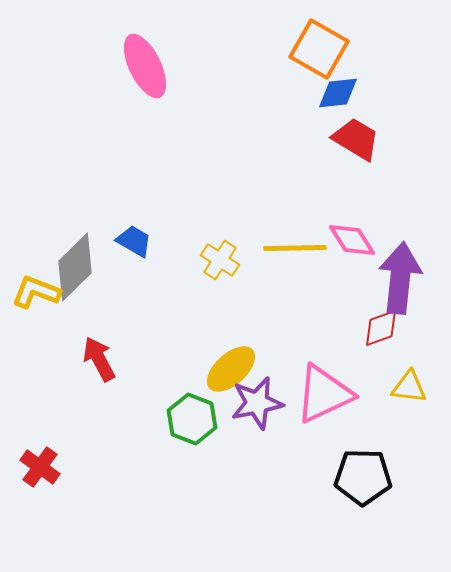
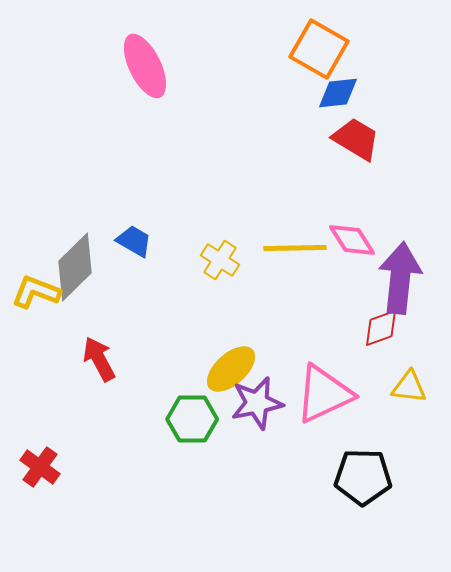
green hexagon: rotated 21 degrees counterclockwise
